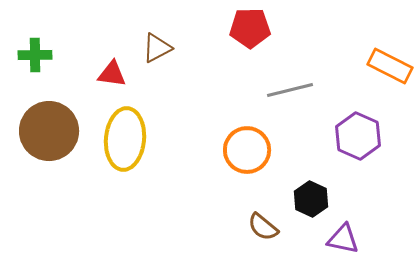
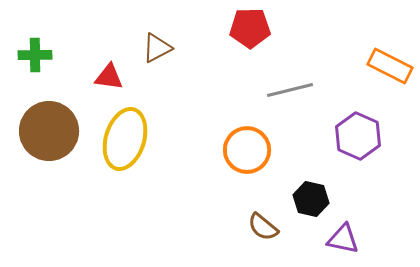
red triangle: moved 3 px left, 3 px down
yellow ellipse: rotated 12 degrees clockwise
black hexagon: rotated 12 degrees counterclockwise
